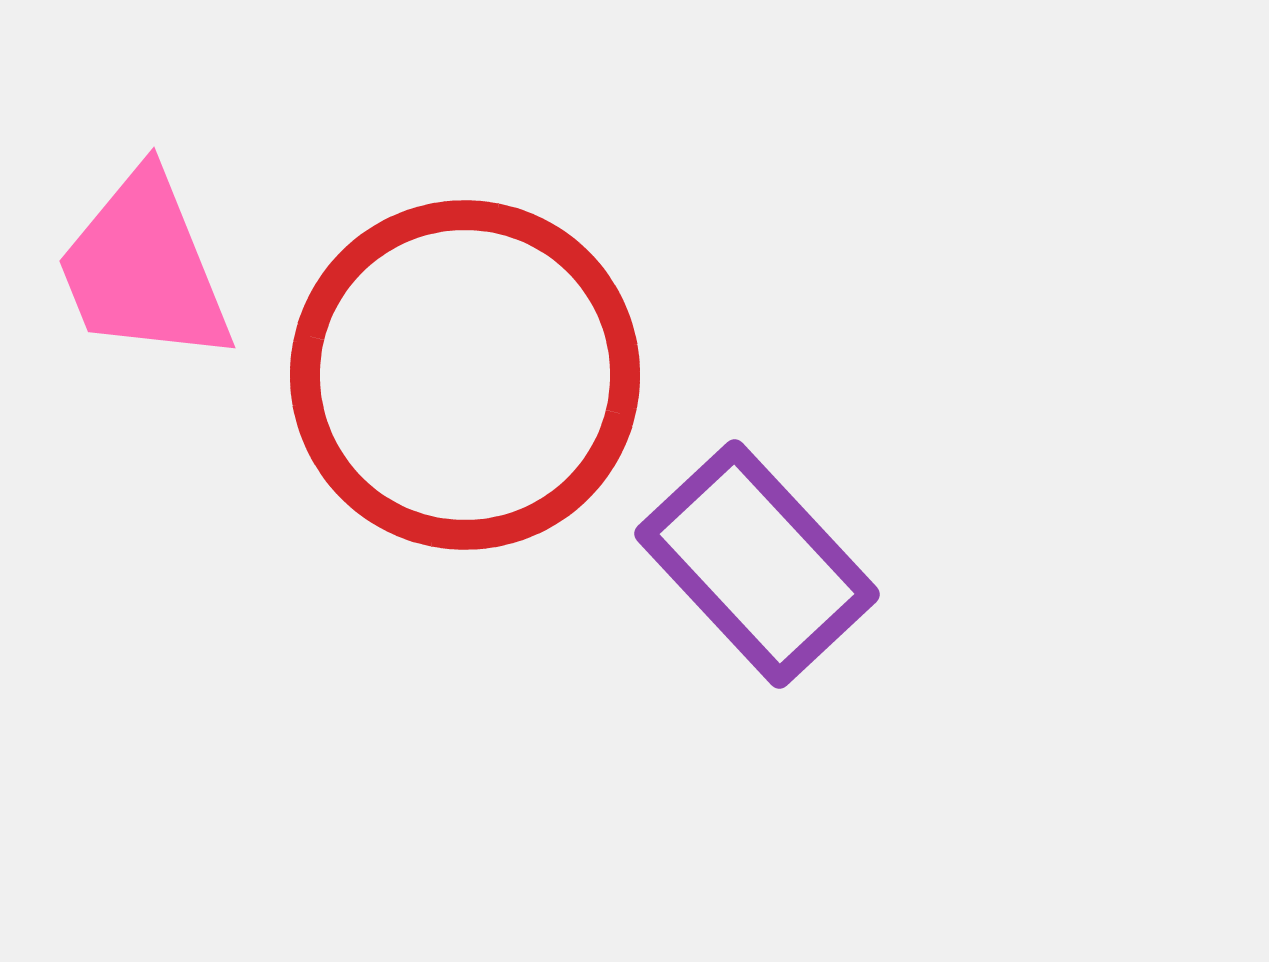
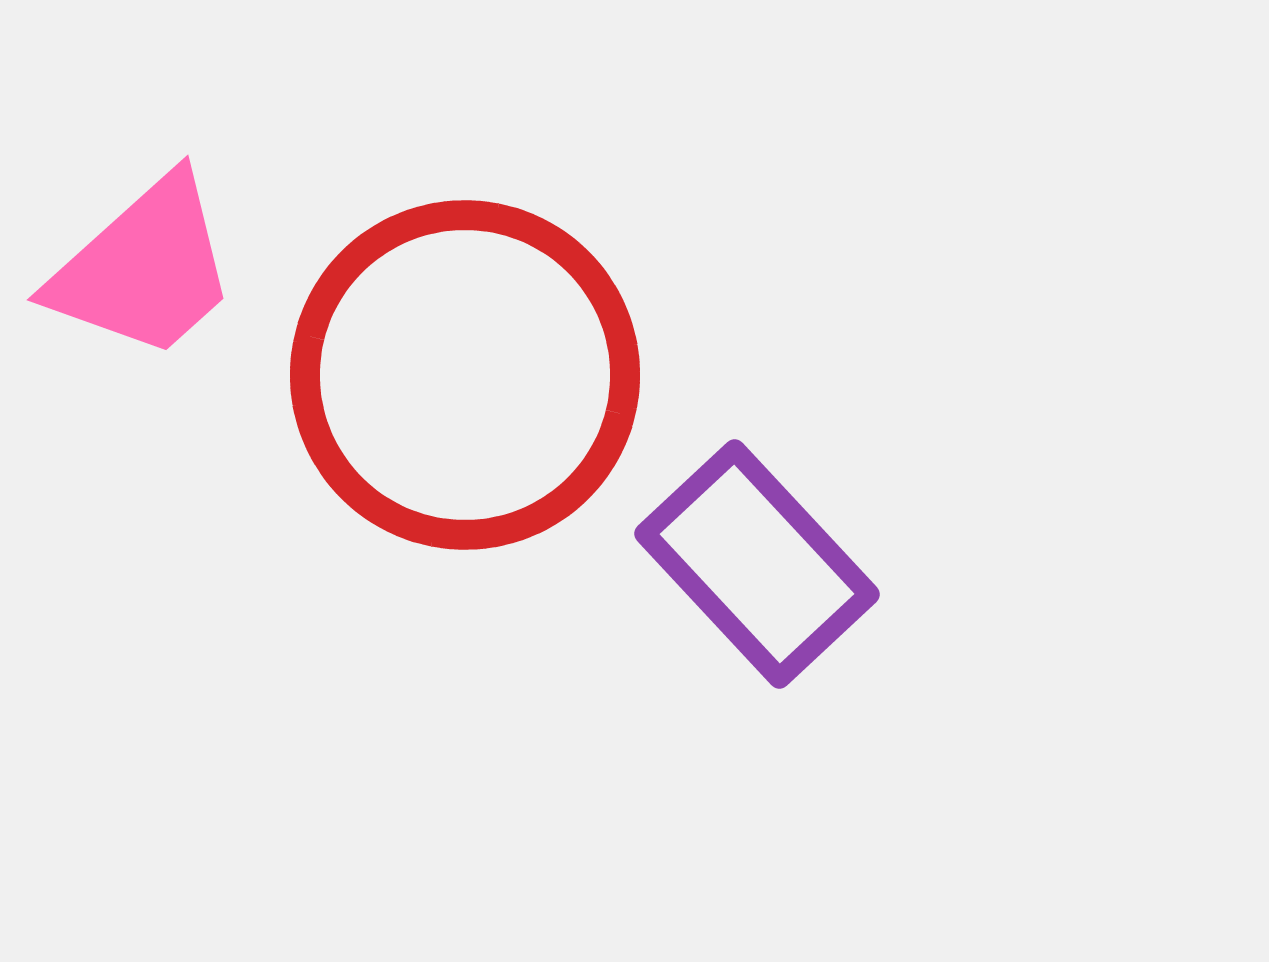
pink trapezoid: rotated 110 degrees counterclockwise
